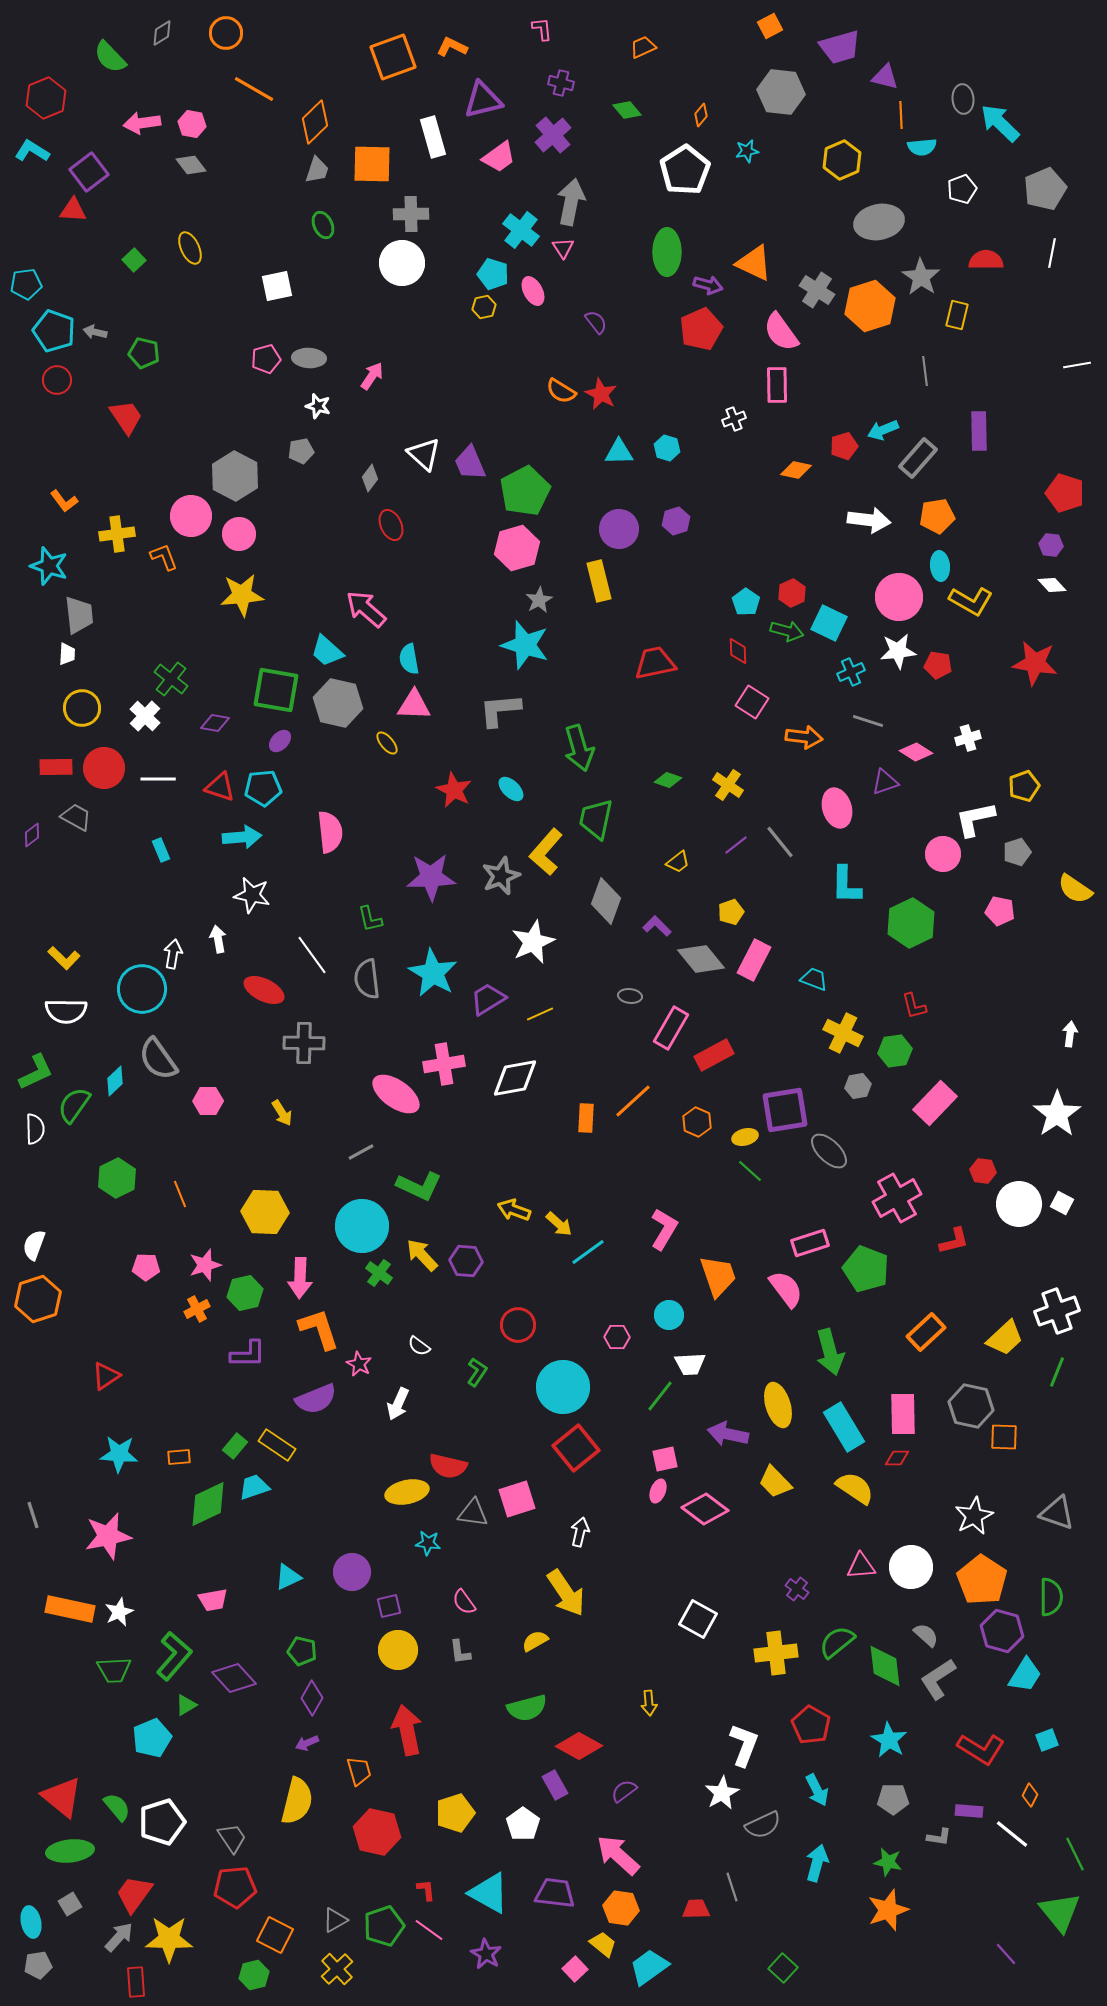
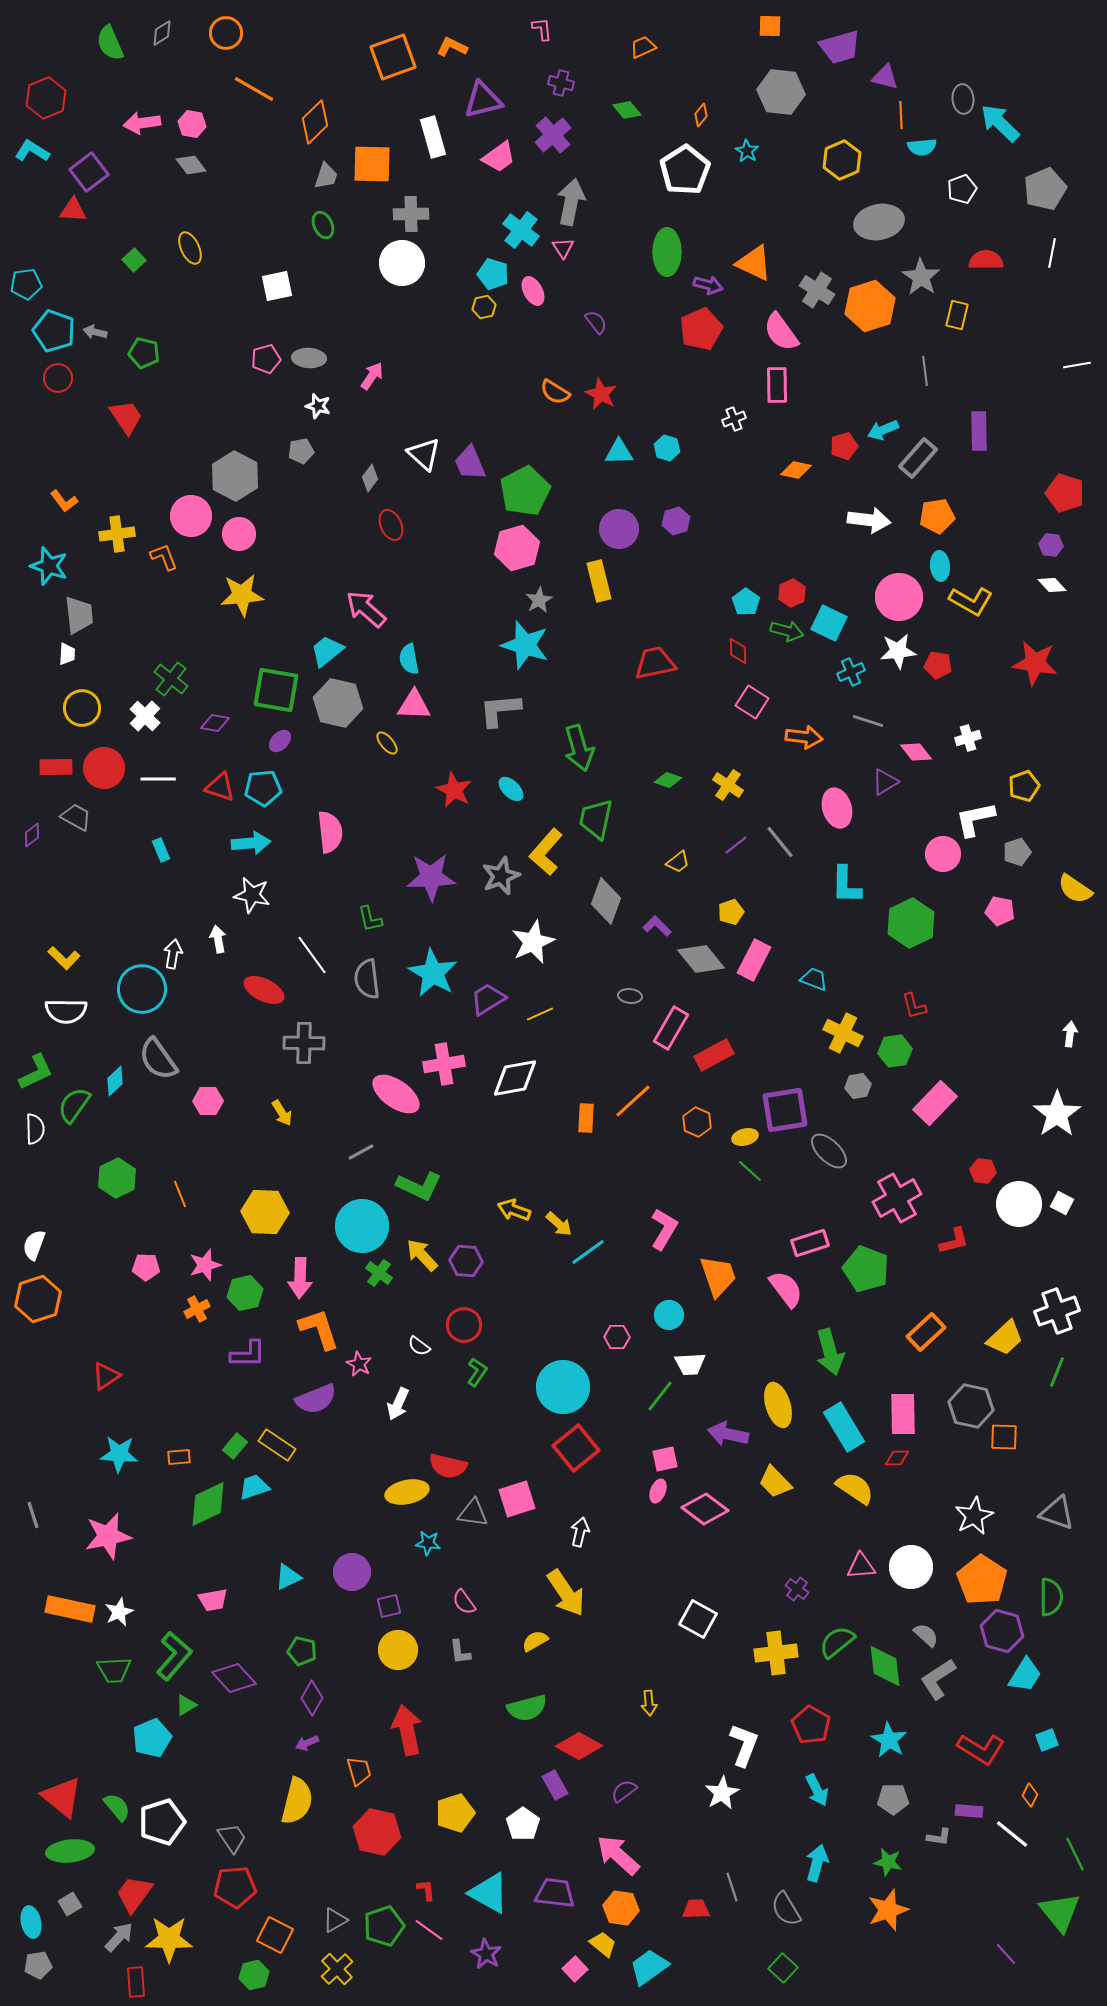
orange square at (770, 26): rotated 30 degrees clockwise
green semicircle at (110, 57): moved 14 px up; rotated 21 degrees clockwise
cyan star at (747, 151): rotated 30 degrees counterclockwise
gray trapezoid at (317, 170): moved 9 px right, 6 px down
red circle at (57, 380): moved 1 px right, 2 px up
orange semicircle at (561, 391): moved 6 px left, 1 px down
cyan trapezoid at (327, 651): rotated 99 degrees clockwise
pink diamond at (916, 752): rotated 20 degrees clockwise
purple triangle at (885, 782): rotated 12 degrees counterclockwise
cyan arrow at (242, 837): moved 9 px right, 6 px down
red circle at (518, 1325): moved 54 px left
gray semicircle at (763, 1825): moved 23 px right, 84 px down; rotated 84 degrees clockwise
